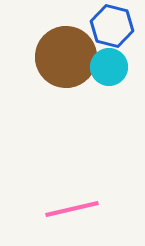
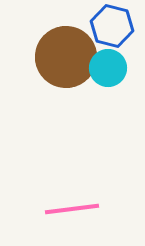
cyan circle: moved 1 px left, 1 px down
pink line: rotated 6 degrees clockwise
